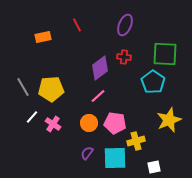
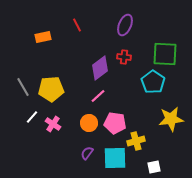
yellow star: moved 2 px right, 1 px up; rotated 15 degrees clockwise
